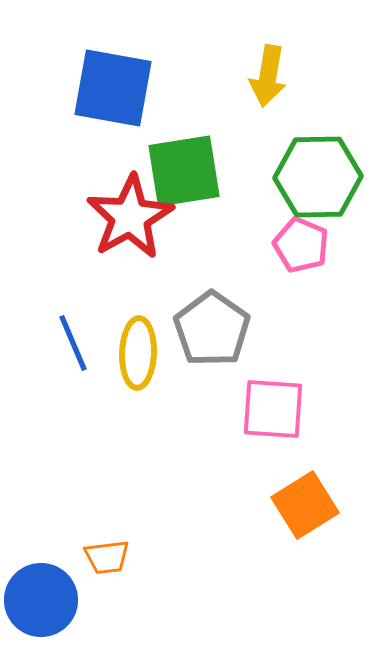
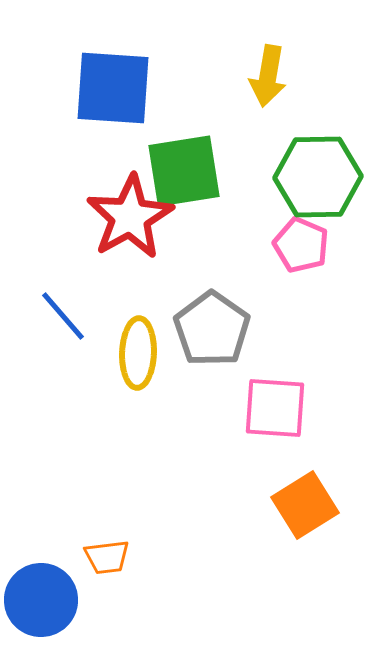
blue square: rotated 6 degrees counterclockwise
blue line: moved 10 px left, 27 px up; rotated 18 degrees counterclockwise
pink square: moved 2 px right, 1 px up
